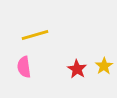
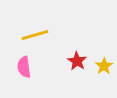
red star: moved 8 px up
